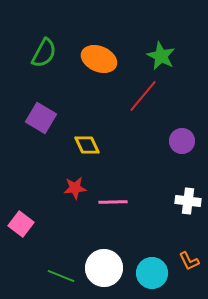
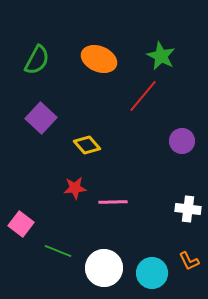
green semicircle: moved 7 px left, 7 px down
purple square: rotated 12 degrees clockwise
yellow diamond: rotated 16 degrees counterclockwise
white cross: moved 8 px down
green line: moved 3 px left, 25 px up
